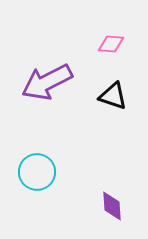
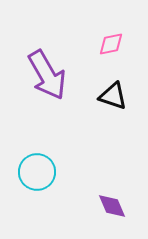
pink diamond: rotated 16 degrees counterclockwise
purple arrow: moved 7 px up; rotated 93 degrees counterclockwise
purple diamond: rotated 20 degrees counterclockwise
